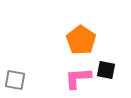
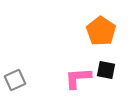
orange pentagon: moved 20 px right, 9 px up
gray square: rotated 35 degrees counterclockwise
